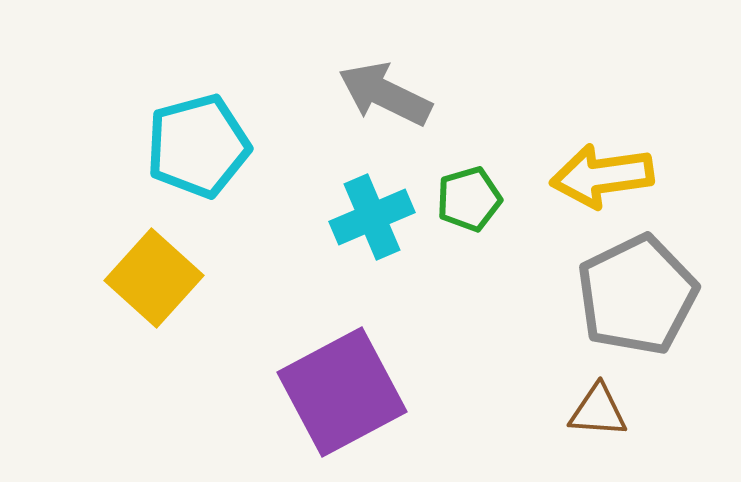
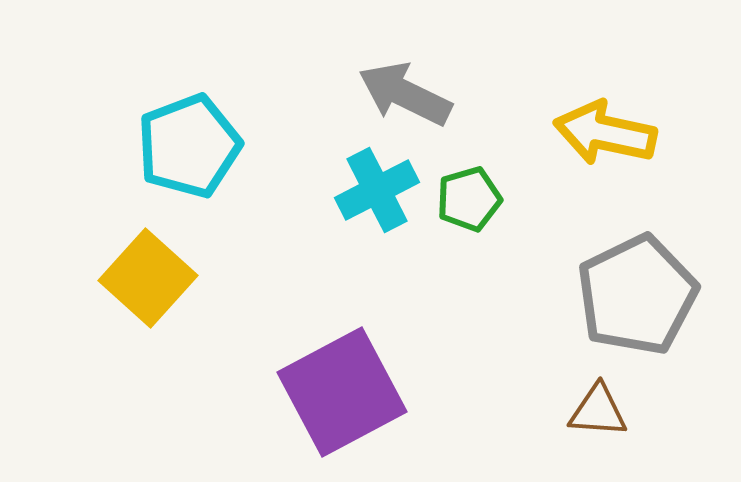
gray arrow: moved 20 px right
cyan pentagon: moved 9 px left; rotated 6 degrees counterclockwise
yellow arrow: moved 3 px right, 43 px up; rotated 20 degrees clockwise
cyan cross: moved 5 px right, 27 px up; rotated 4 degrees counterclockwise
yellow square: moved 6 px left
